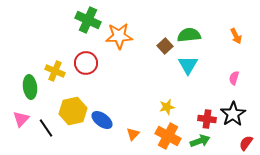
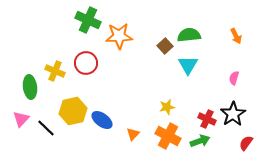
red cross: rotated 18 degrees clockwise
black line: rotated 12 degrees counterclockwise
